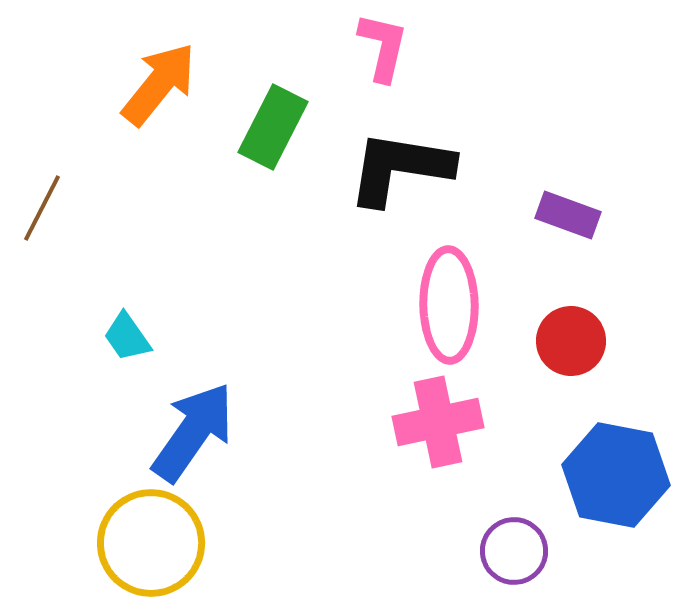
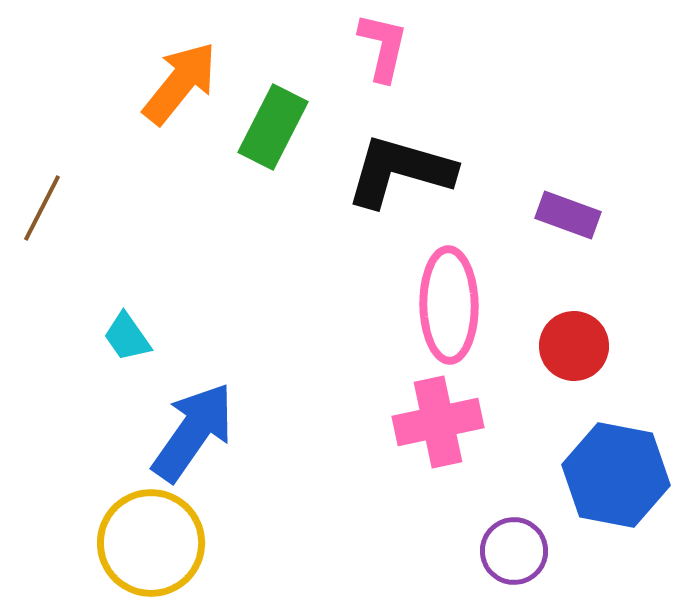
orange arrow: moved 21 px right, 1 px up
black L-shape: moved 3 px down; rotated 7 degrees clockwise
red circle: moved 3 px right, 5 px down
